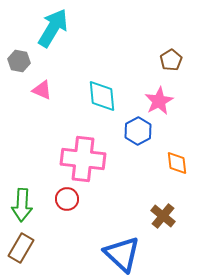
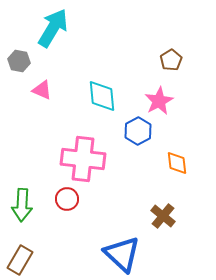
brown rectangle: moved 1 px left, 12 px down
